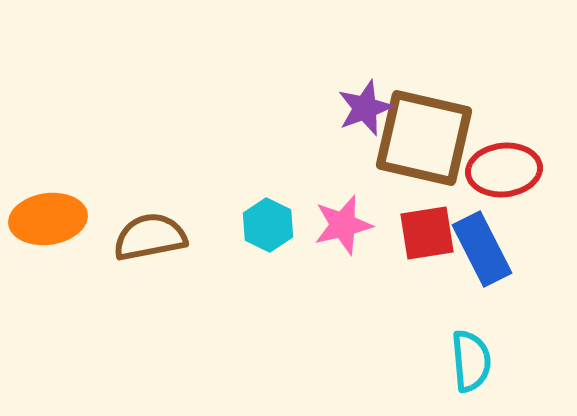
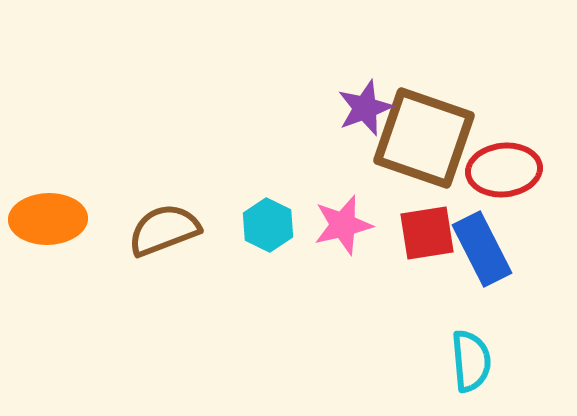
brown square: rotated 6 degrees clockwise
orange ellipse: rotated 6 degrees clockwise
brown semicircle: moved 14 px right, 7 px up; rotated 10 degrees counterclockwise
